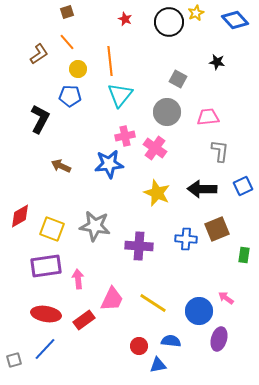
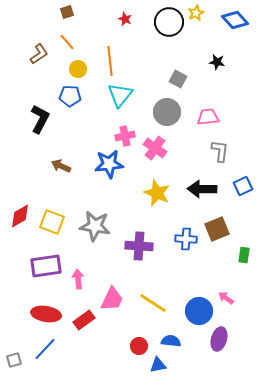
yellow square at (52, 229): moved 7 px up
